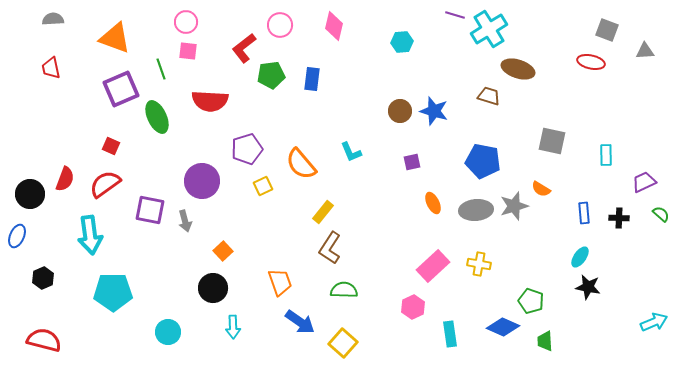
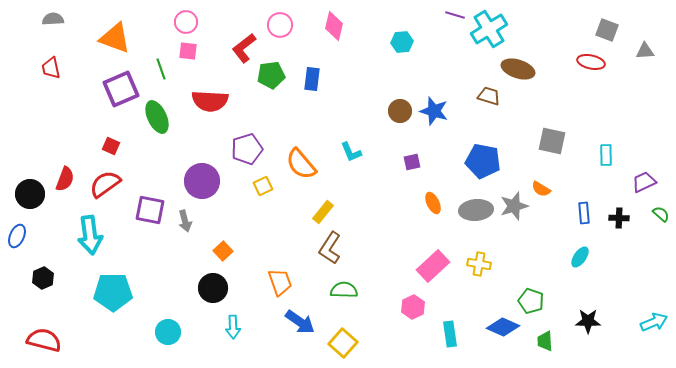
black star at (588, 287): moved 34 px down; rotated 10 degrees counterclockwise
